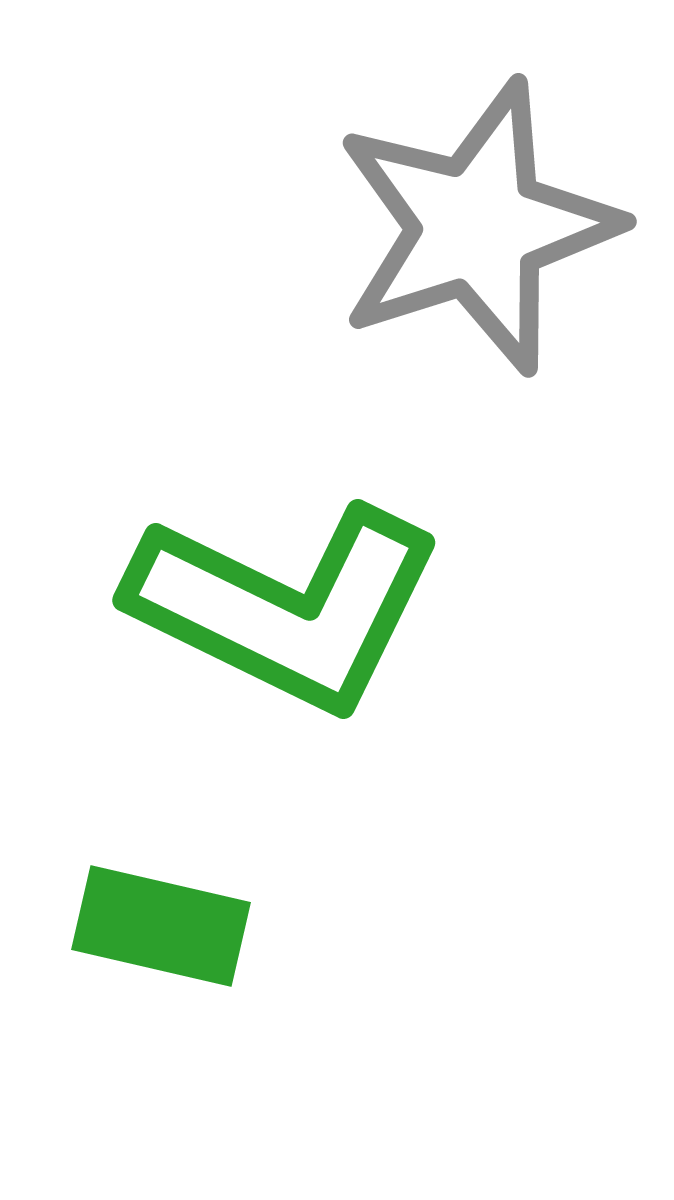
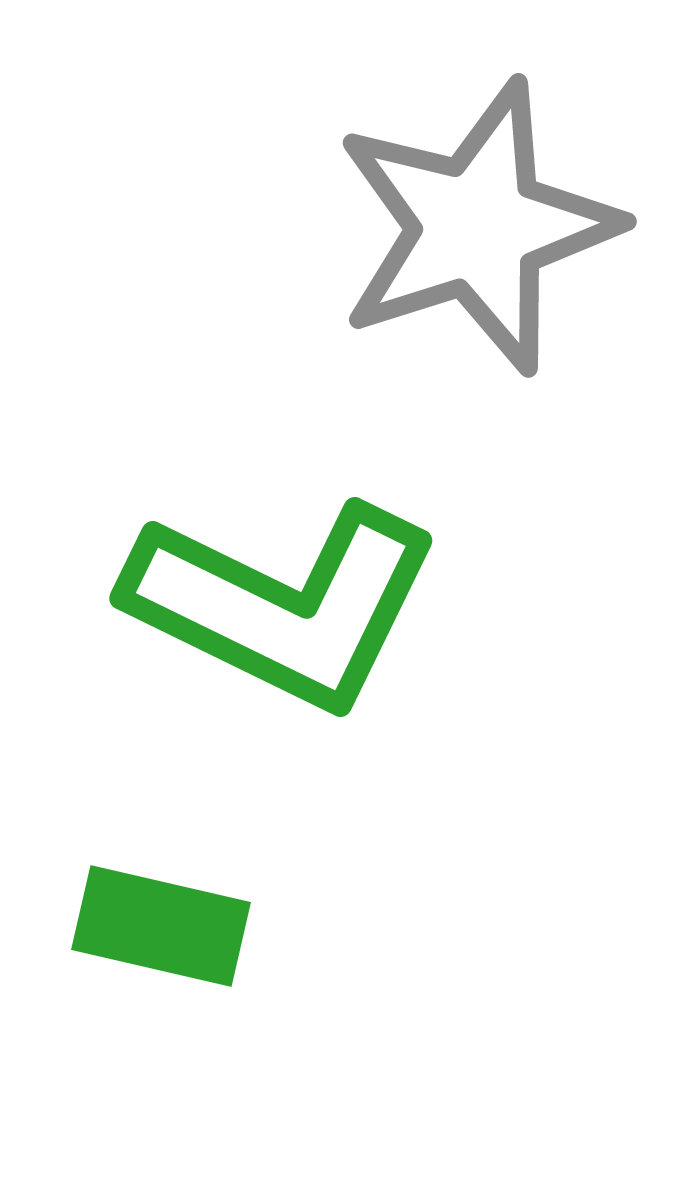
green L-shape: moved 3 px left, 2 px up
